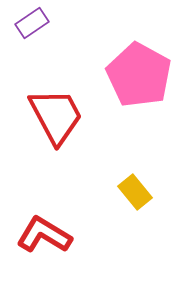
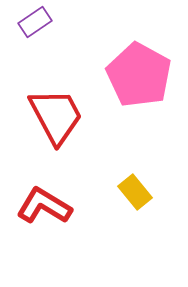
purple rectangle: moved 3 px right, 1 px up
red L-shape: moved 29 px up
